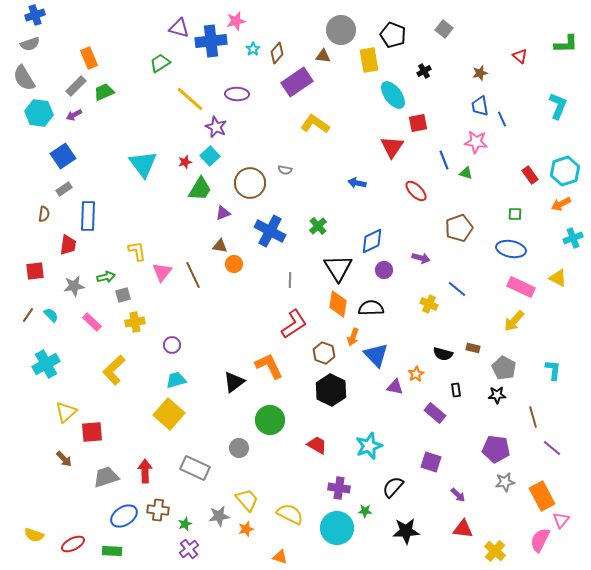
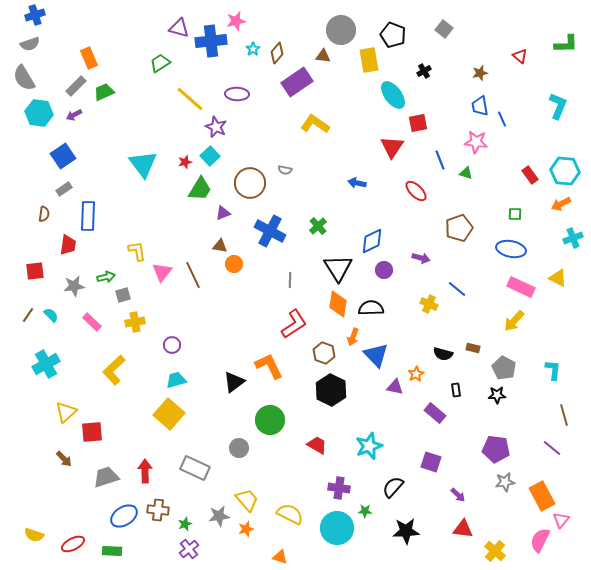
blue line at (444, 160): moved 4 px left
cyan hexagon at (565, 171): rotated 24 degrees clockwise
brown line at (533, 417): moved 31 px right, 2 px up
